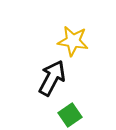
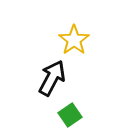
yellow star: moved 1 px right, 1 px up; rotated 28 degrees clockwise
